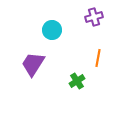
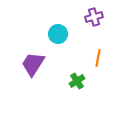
cyan circle: moved 6 px right, 4 px down
